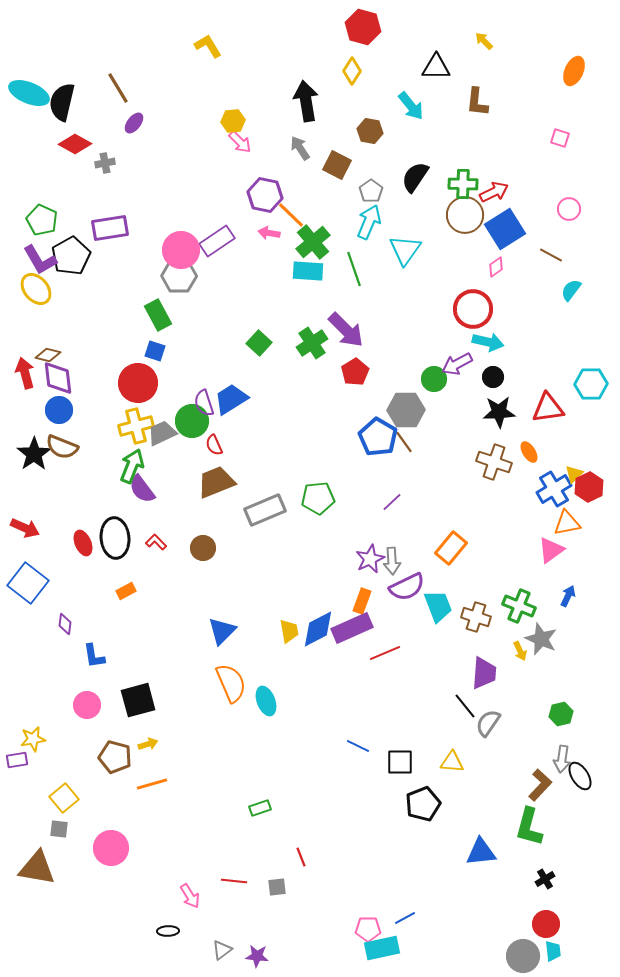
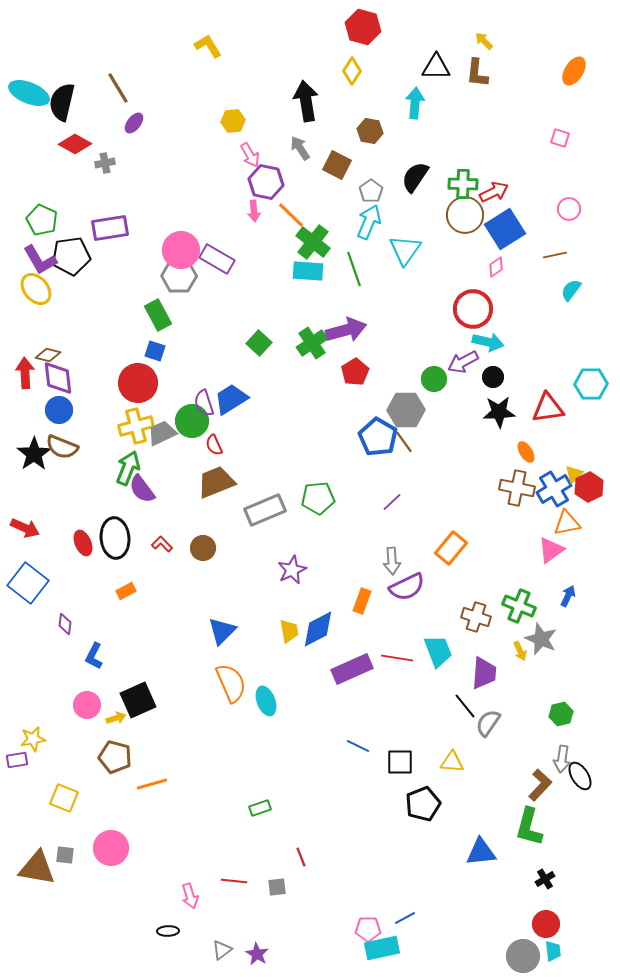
orange ellipse at (574, 71): rotated 8 degrees clockwise
brown L-shape at (477, 102): moved 29 px up
cyan arrow at (411, 106): moved 4 px right, 3 px up; rotated 136 degrees counterclockwise
pink arrow at (240, 142): moved 10 px right, 13 px down; rotated 15 degrees clockwise
purple hexagon at (265, 195): moved 1 px right, 13 px up
pink arrow at (269, 233): moved 15 px left, 22 px up; rotated 105 degrees counterclockwise
purple rectangle at (217, 241): moved 18 px down; rotated 64 degrees clockwise
green cross at (313, 242): rotated 12 degrees counterclockwise
brown line at (551, 255): moved 4 px right; rotated 40 degrees counterclockwise
black pentagon at (71, 256): rotated 21 degrees clockwise
purple arrow at (346, 330): rotated 60 degrees counterclockwise
purple arrow at (457, 364): moved 6 px right, 2 px up
red arrow at (25, 373): rotated 12 degrees clockwise
orange ellipse at (529, 452): moved 3 px left
brown cross at (494, 462): moved 23 px right, 26 px down; rotated 8 degrees counterclockwise
green arrow at (132, 466): moved 4 px left, 2 px down
red L-shape at (156, 542): moved 6 px right, 2 px down
purple star at (370, 559): moved 78 px left, 11 px down
cyan trapezoid at (438, 606): moved 45 px down
purple rectangle at (352, 628): moved 41 px down
red line at (385, 653): moved 12 px right, 5 px down; rotated 32 degrees clockwise
blue L-shape at (94, 656): rotated 36 degrees clockwise
black square at (138, 700): rotated 9 degrees counterclockwise
yellow arrow at (148, 744): moved 32 px left, 26 px up
yellow square at (64, 798): rotated 28 degrees counterclockwise
gray square at (59, 829): moved 6 px right, 26 px down
pink arrow at (190, 896): rotated 15 degrees clockwise
purple star at (257, 956): moved 2 px up; rotated 25 degrees clockwise
